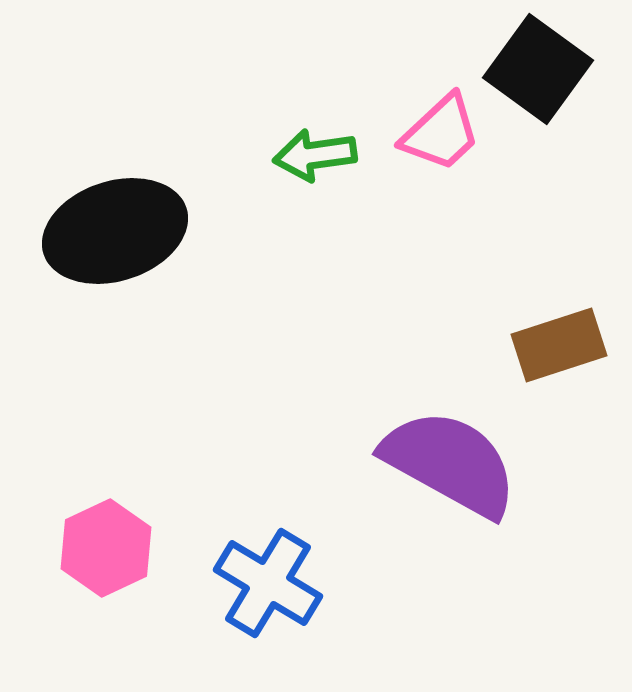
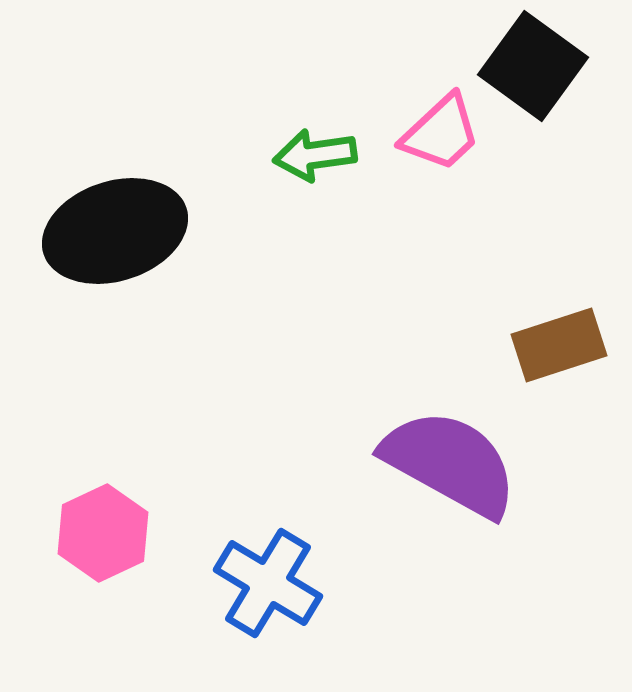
black square: moved 5 px left, 3 px up
pink hexagon: moved 3 px left, 15 px up
